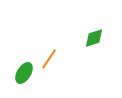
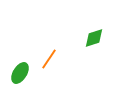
green ellipse: moved 4 px left
